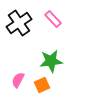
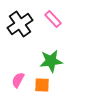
black cross: moved 1 px right, 1 px down
orange square: rotated 28 degrees clockwise
